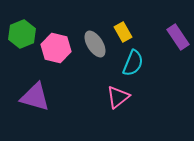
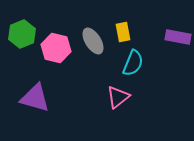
yellow rectangle: rotated 18 degrees clockwise
purple rectangle: rotated 45 degrees counterclockwise
gray ellipse: moved 2 px left, 3 px up
purple triangle: moved 1 px down
